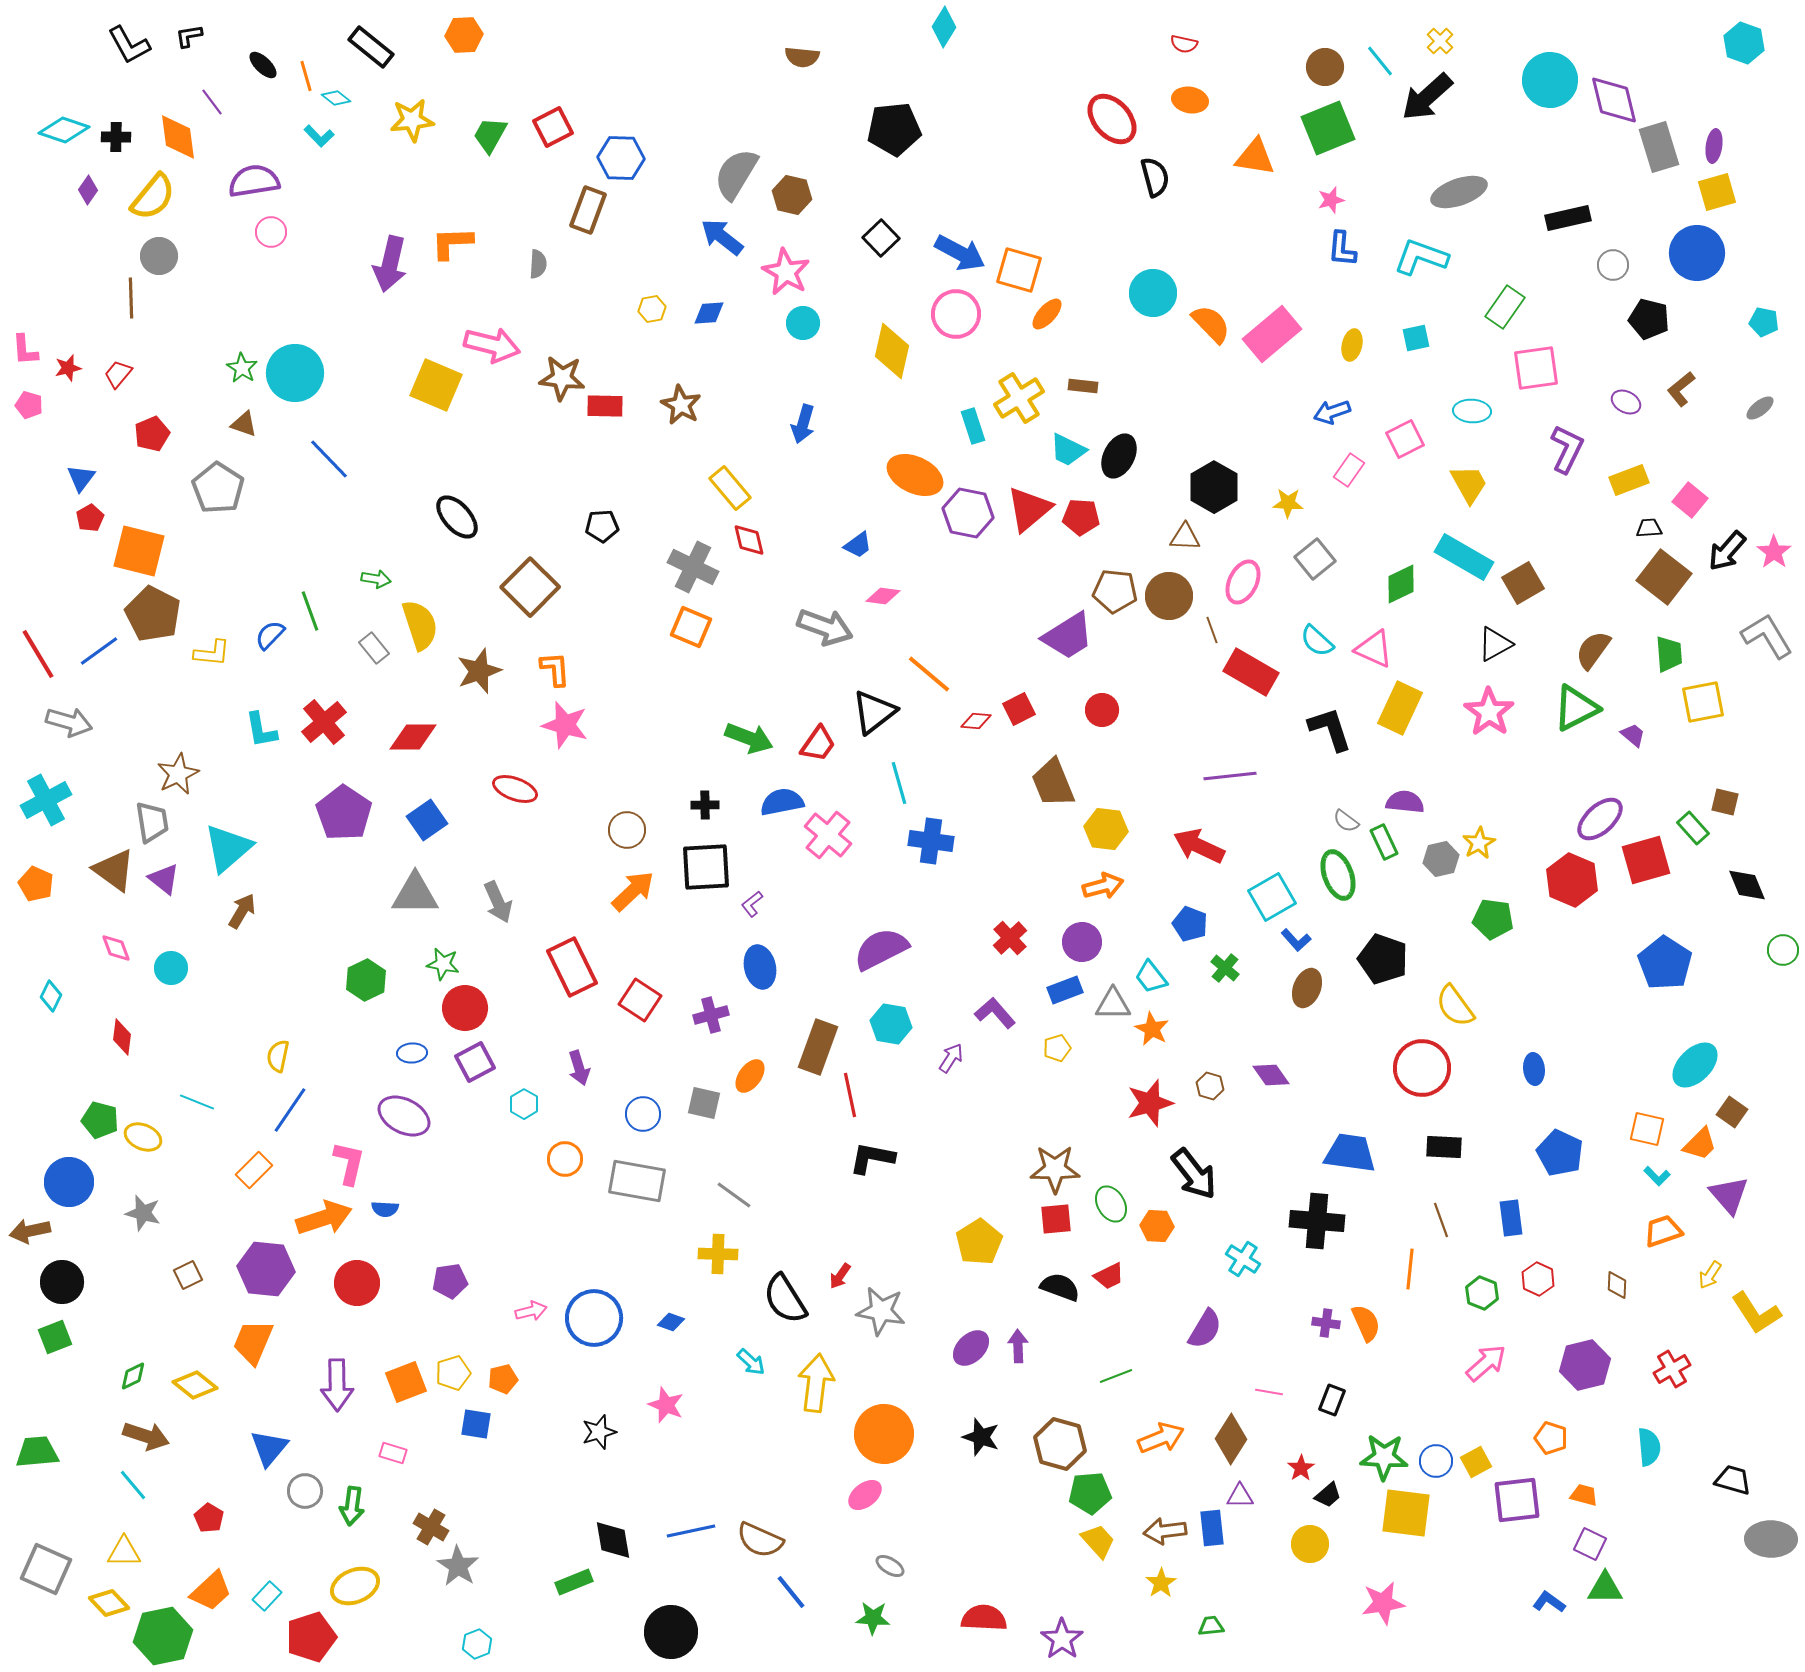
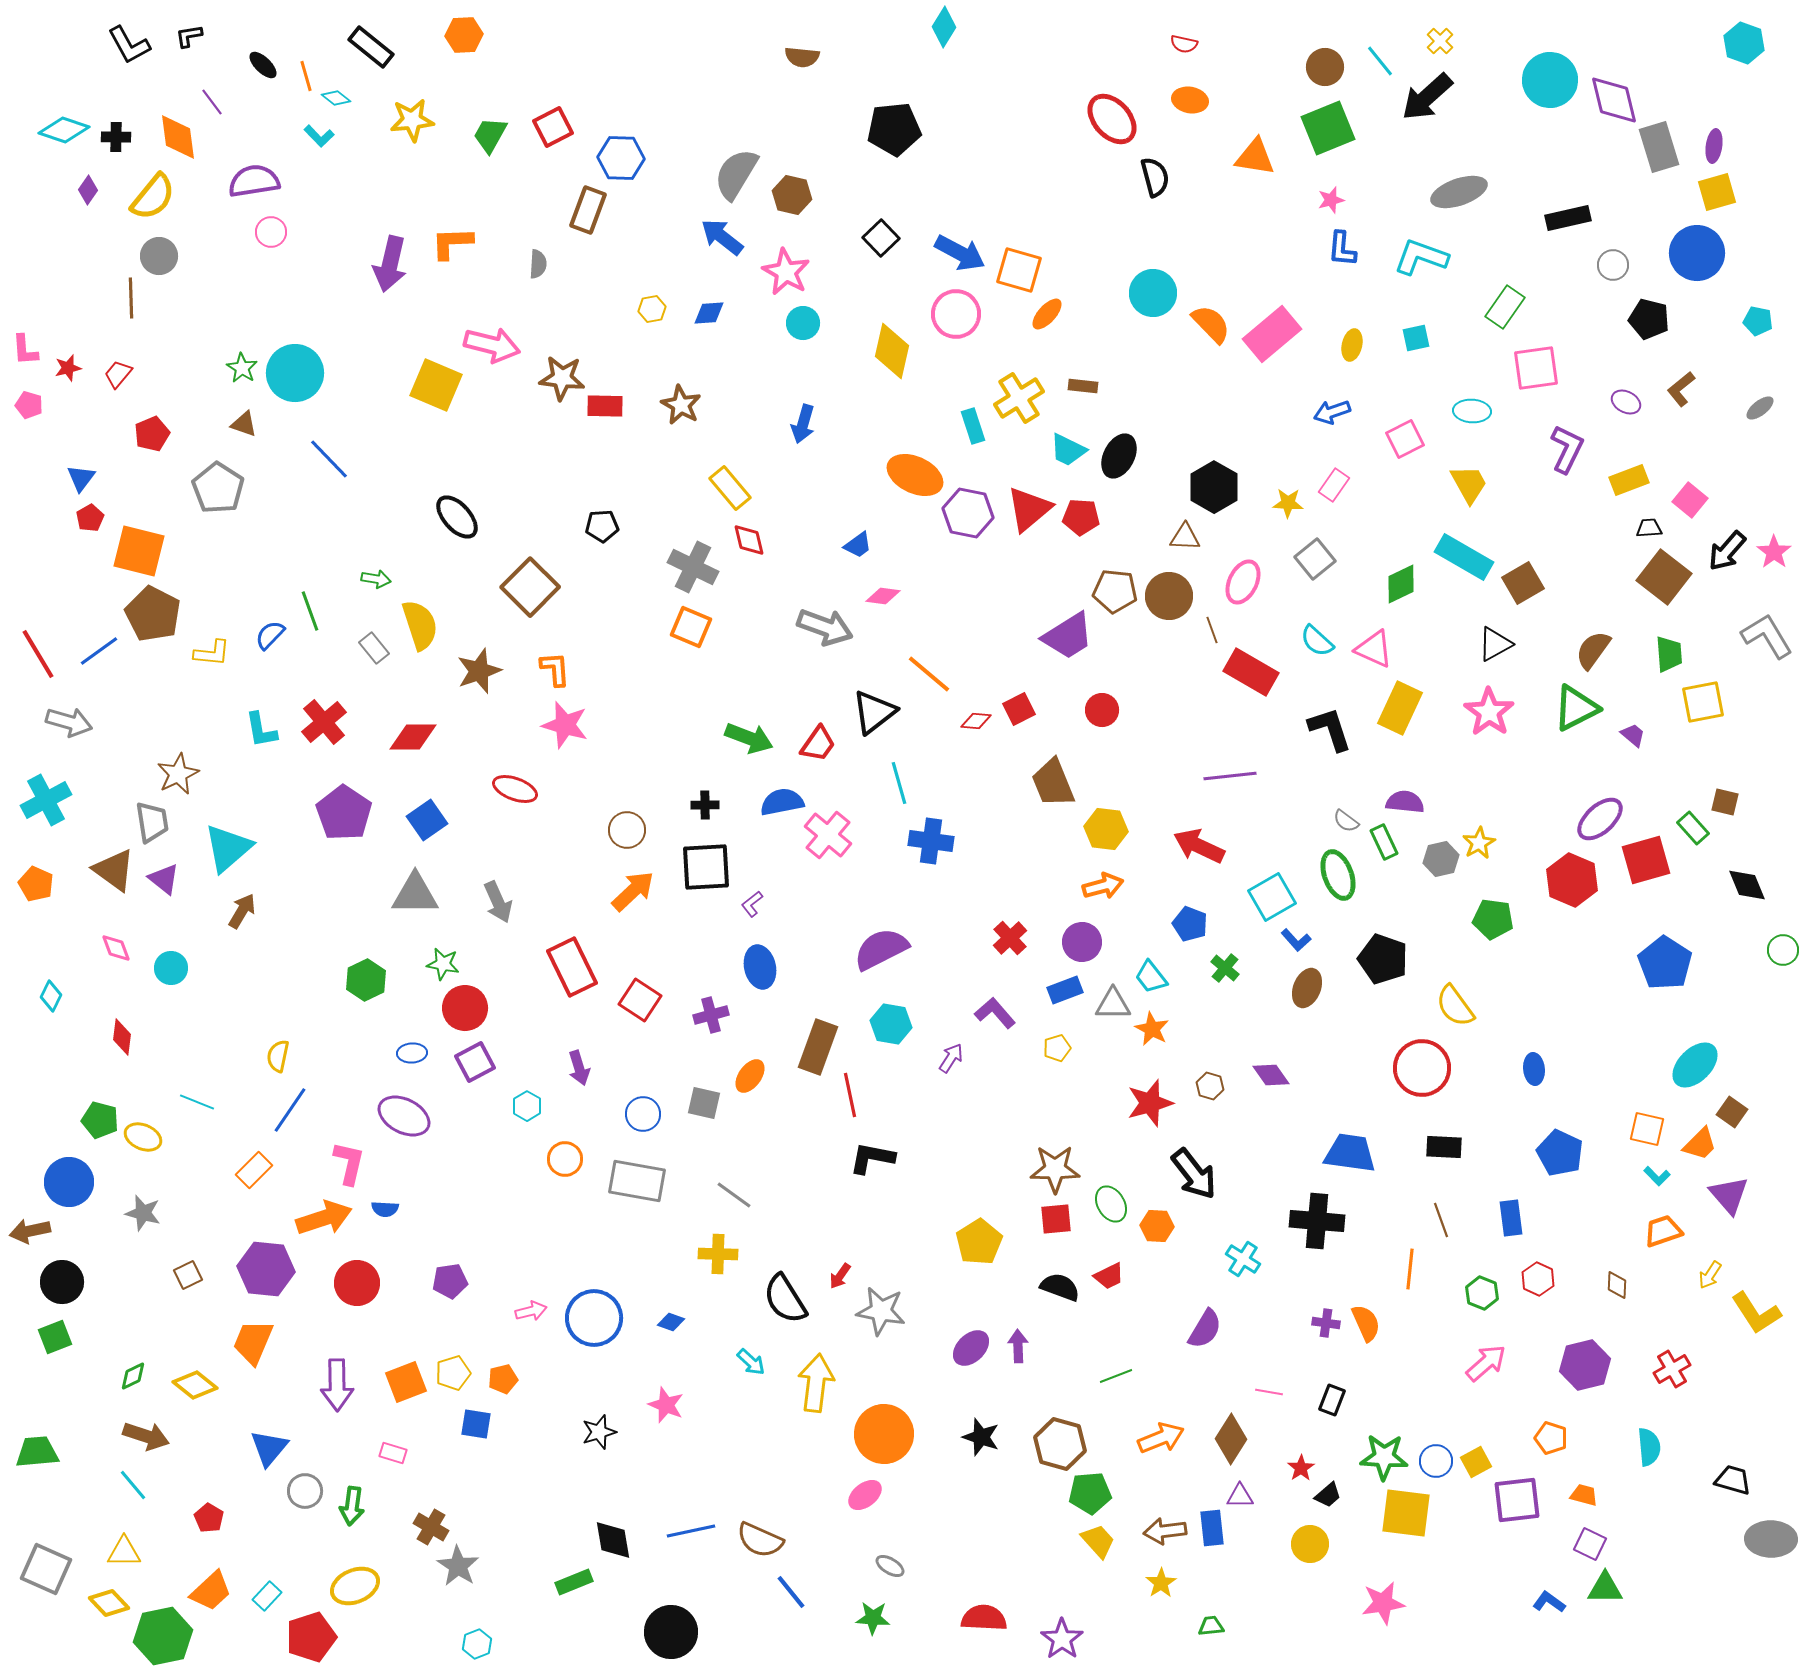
cyan pentagon at (1764, 322): moved 6 px left, 1 px up
pink rectangle at (1349, 470): moved 15 px left, 15 px down
cyan hexagon at (524, 1104): moved 3 px right, 2 px down
